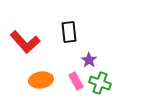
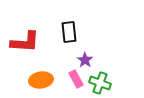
red L-shape: rotated 44 degrees counterclockwise
purple star: moved 4 px left
pink rectangle: moved 2 px up
